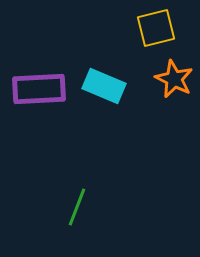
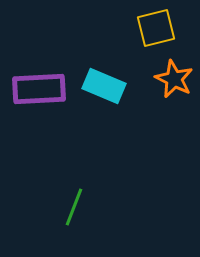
green line: moved 3 px left
